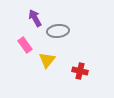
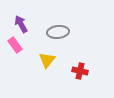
purple arrow: moved 14 px left, 6 px down
gray ellipse: moved 1 px down
pink rectangle: moved 10 px left
